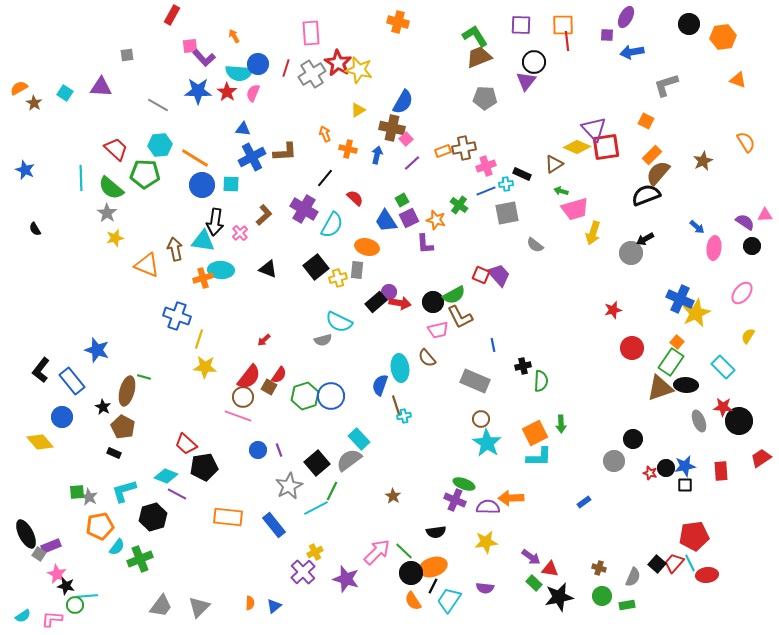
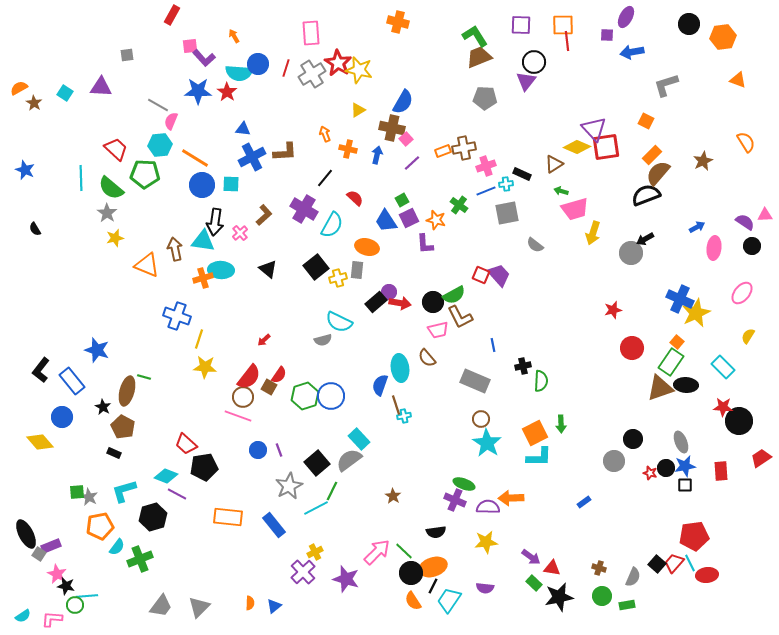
pink semicircle at (253, 93): moved 82 px left, 28 px down
blue arrow at (697, 227): rotated 70 degrees counterclockwise
black triangle at (268, 269): rotated 18 degrees clockwise
gray ellipse at (699, 421): moved 18 px left, 21 px down
red triangle at (550, 569): moved 2 px right, 1 px up
